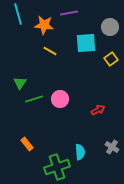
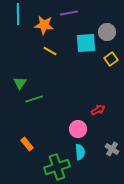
cyan line: rotated 15 degrees clockwise
gray circle: moved 3 px left, 5 px down
pink circle: moved 18 px right, 30 px down
gray cross: moved 2 px down
